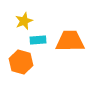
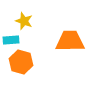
yellow star: rotated 30 degrees counterclockwise
cyan rectangle: moved 27 px left
